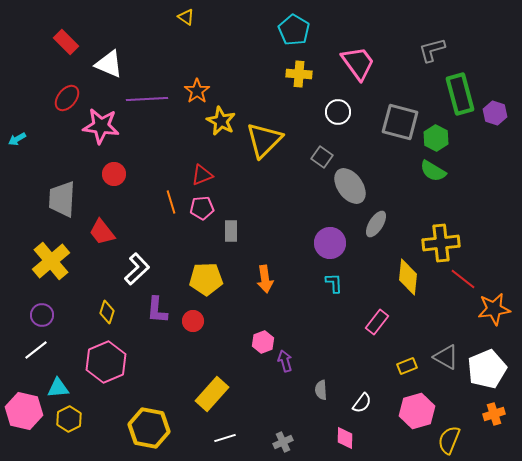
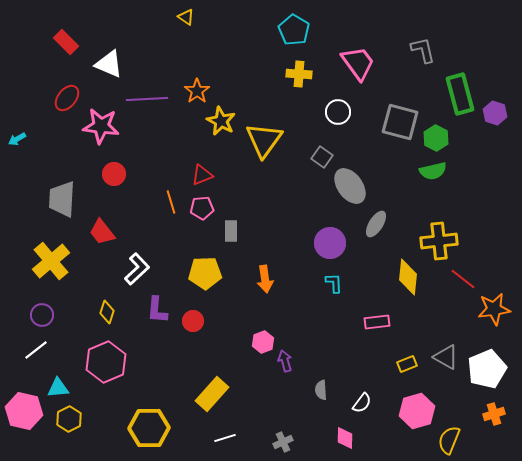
gray L-shape at (432, 50): moved 9 px left; rotated 92 degrees clockwise
yellow triangle at (264, 140): rotated 9 degrees counterclockwise
green semicircle at (433, 171): rotated 44 degrees counterclockwise
yellow cross at (441, 243): moved 2 px left, 2 px up
yellow pentagon at (206, 279): moved 1 px left, 6 px up
pink rectangle at (377, 322): rotated 45 degrees clockwise
yellow rectangle at (407, 366): moved 2 px up
yellow hexagon at (149, 428): rotated 12 degrees counterclockwise
